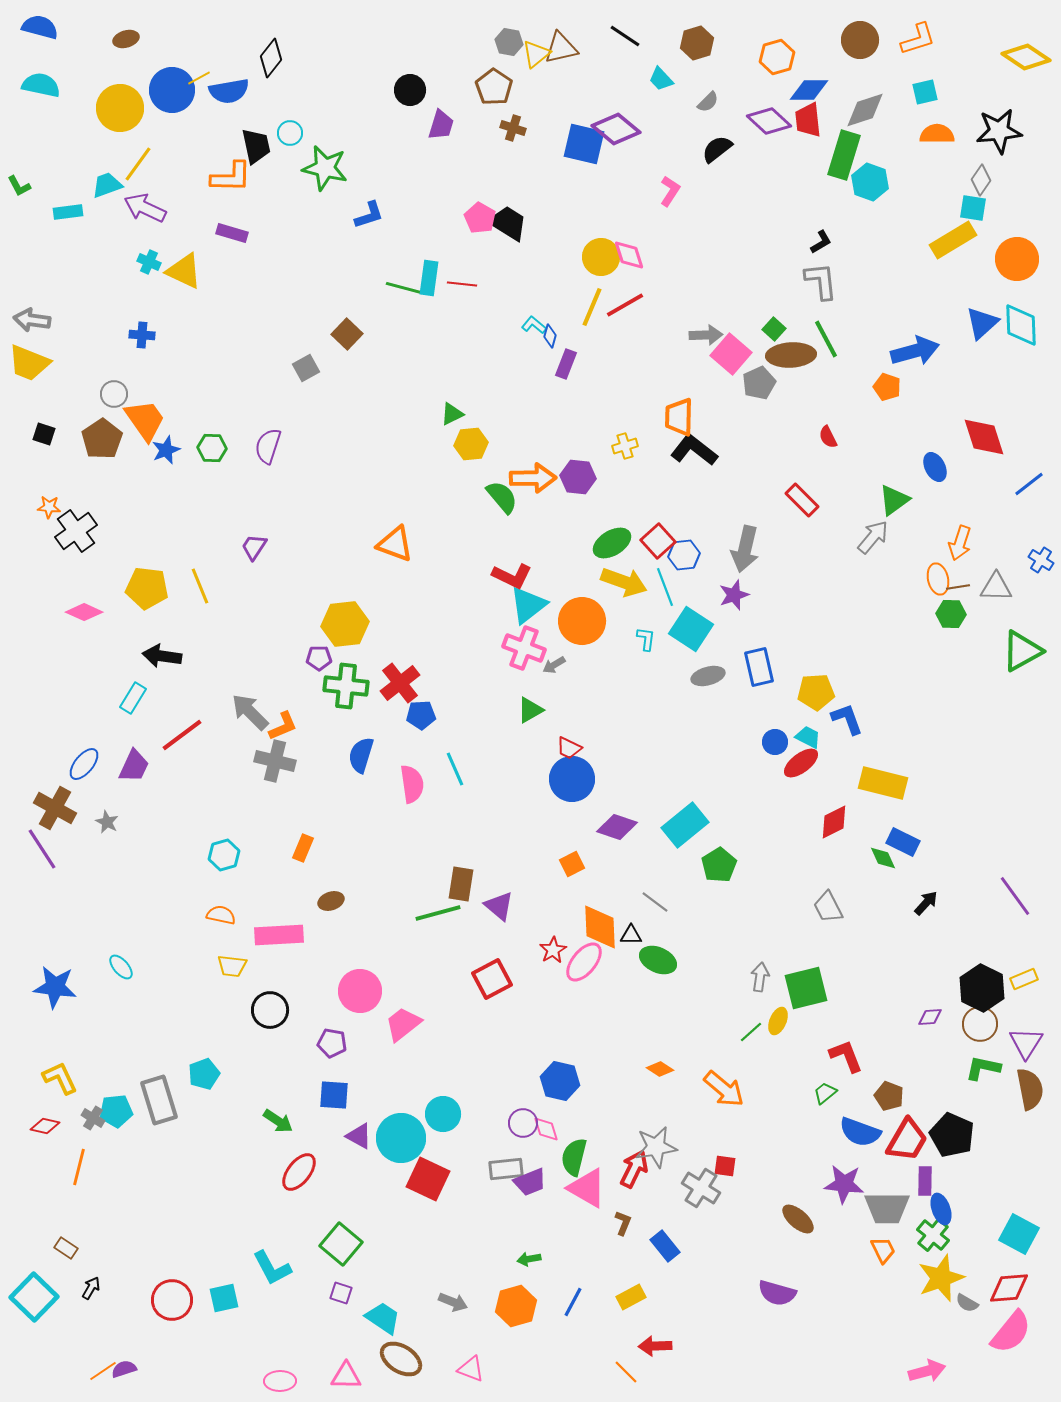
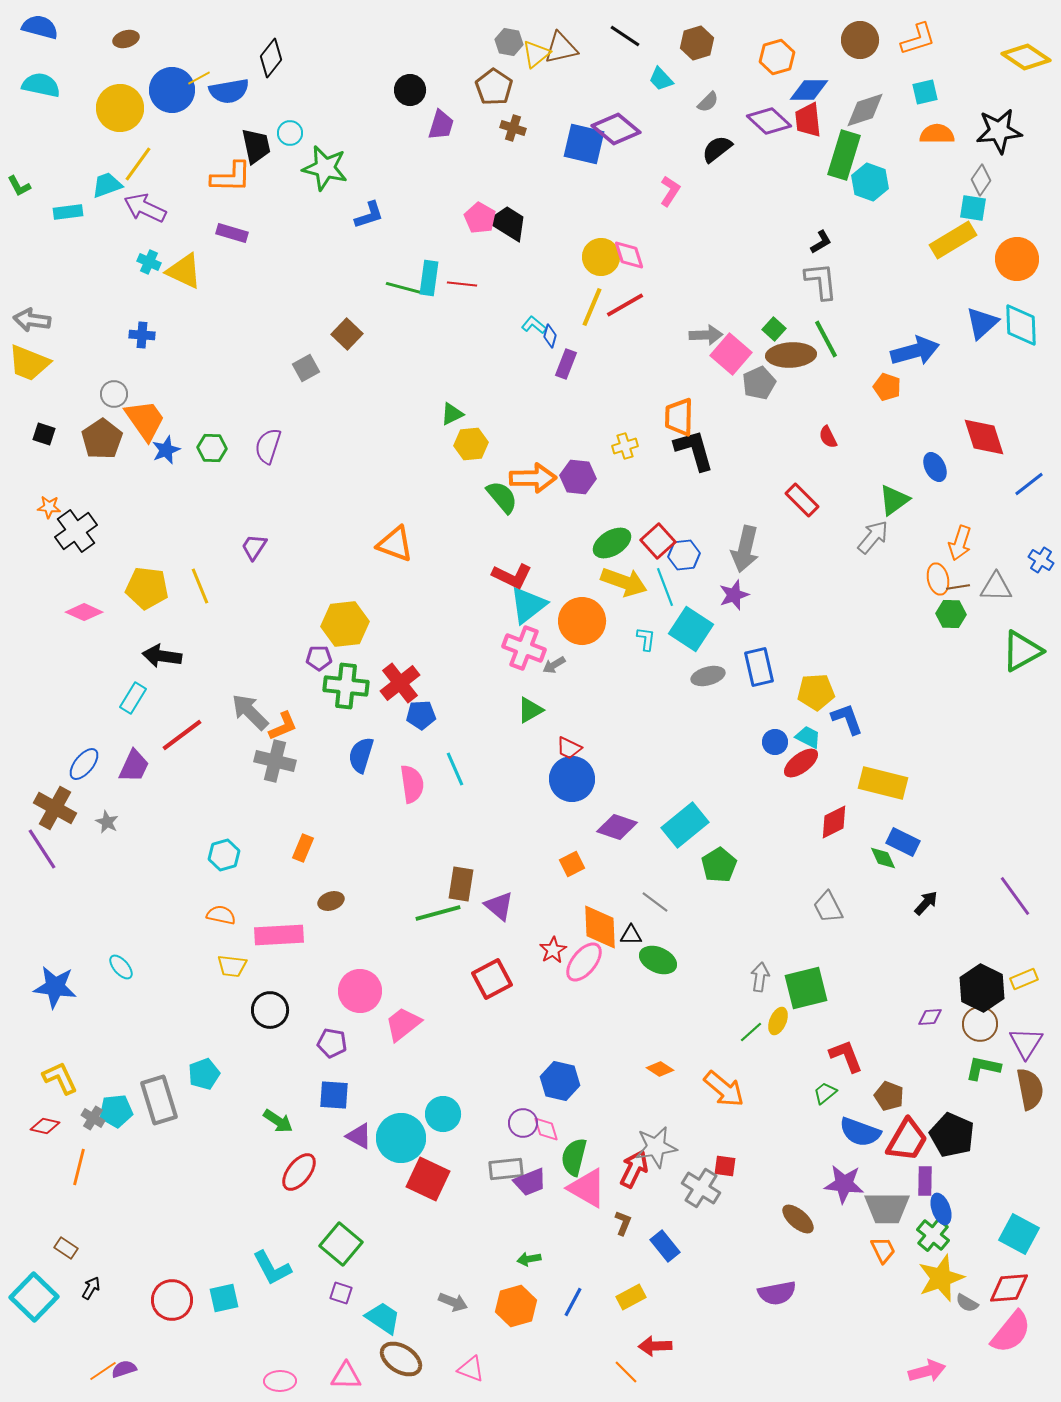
black L-shape at (694, 450): rotated 36 degrees clockwise
purple semicircle at (777, 1293): rotated 27 degrees counterclockwise
